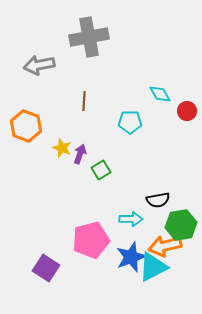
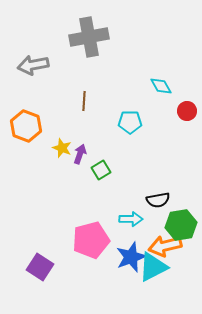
gray arrow: moved 6 px left
cyan diamond: moved 1 px right, 8 px up
purple square: moved 6 px left, 1 px up
